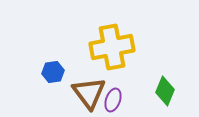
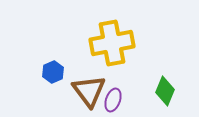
yellow cross: moved 4 px up
blue hexagon: rotated 15 degrees counterclockwise
brown triangle: moved 2 px up
